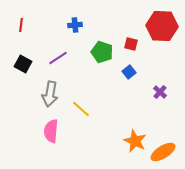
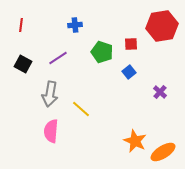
red hexagon: rotated 12 degrees counterclockwise
red square: rotated 16 degrees counterclockwise
